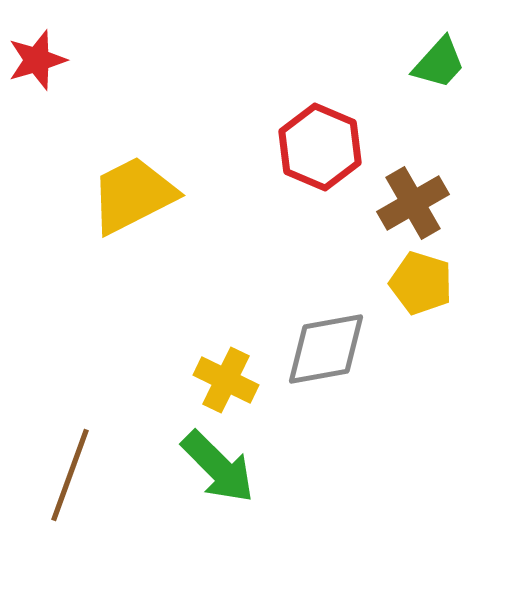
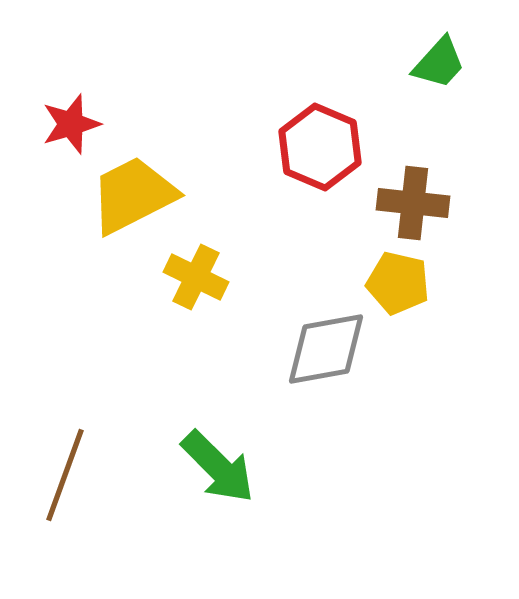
red star: moved 34 px right, 64 px down
brown cross: rotated 36 degrees clockwise
yellow pentagon: moved 23 px left; rotated 4 degrees counterclockwise
yellow cross: moved 30 px left, 103 px up
brown line: moved 5 px left
